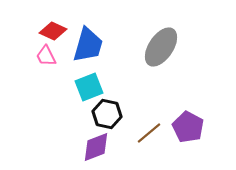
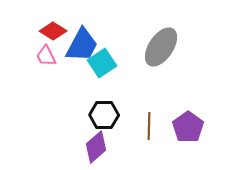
red diamond: rotated 8 degrees clockwise
blue trapezoid: moved 6 px left; rotated 12 degrees clockwise
cyan square: moved 13 px right, 24 px up; rotated 12 degrees counterclockwise
black hexagon: moved 3 px left, 1 px down; rotated 12 degrees counterclockwise
purple pentagon: rotated 8 degrees clockwise
brown line: moved 7 px up; rotated 48 degrees counterclockwise
purple diamond: rotated 20 degrees counterclockwise
